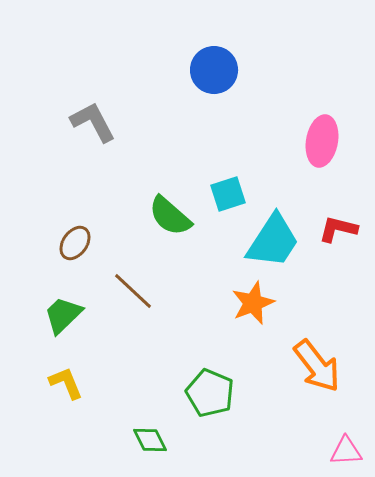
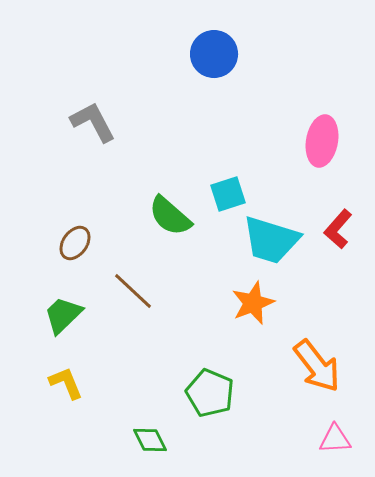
blue circle: moved 16 px up
red L-shape: rotated 63 degrees counterclockwise
cyan trapezoid: moved 2 px left, 1 px up; rotated 74 degrees clockwise
pink triangle: moved 11 px left, 12 px up
